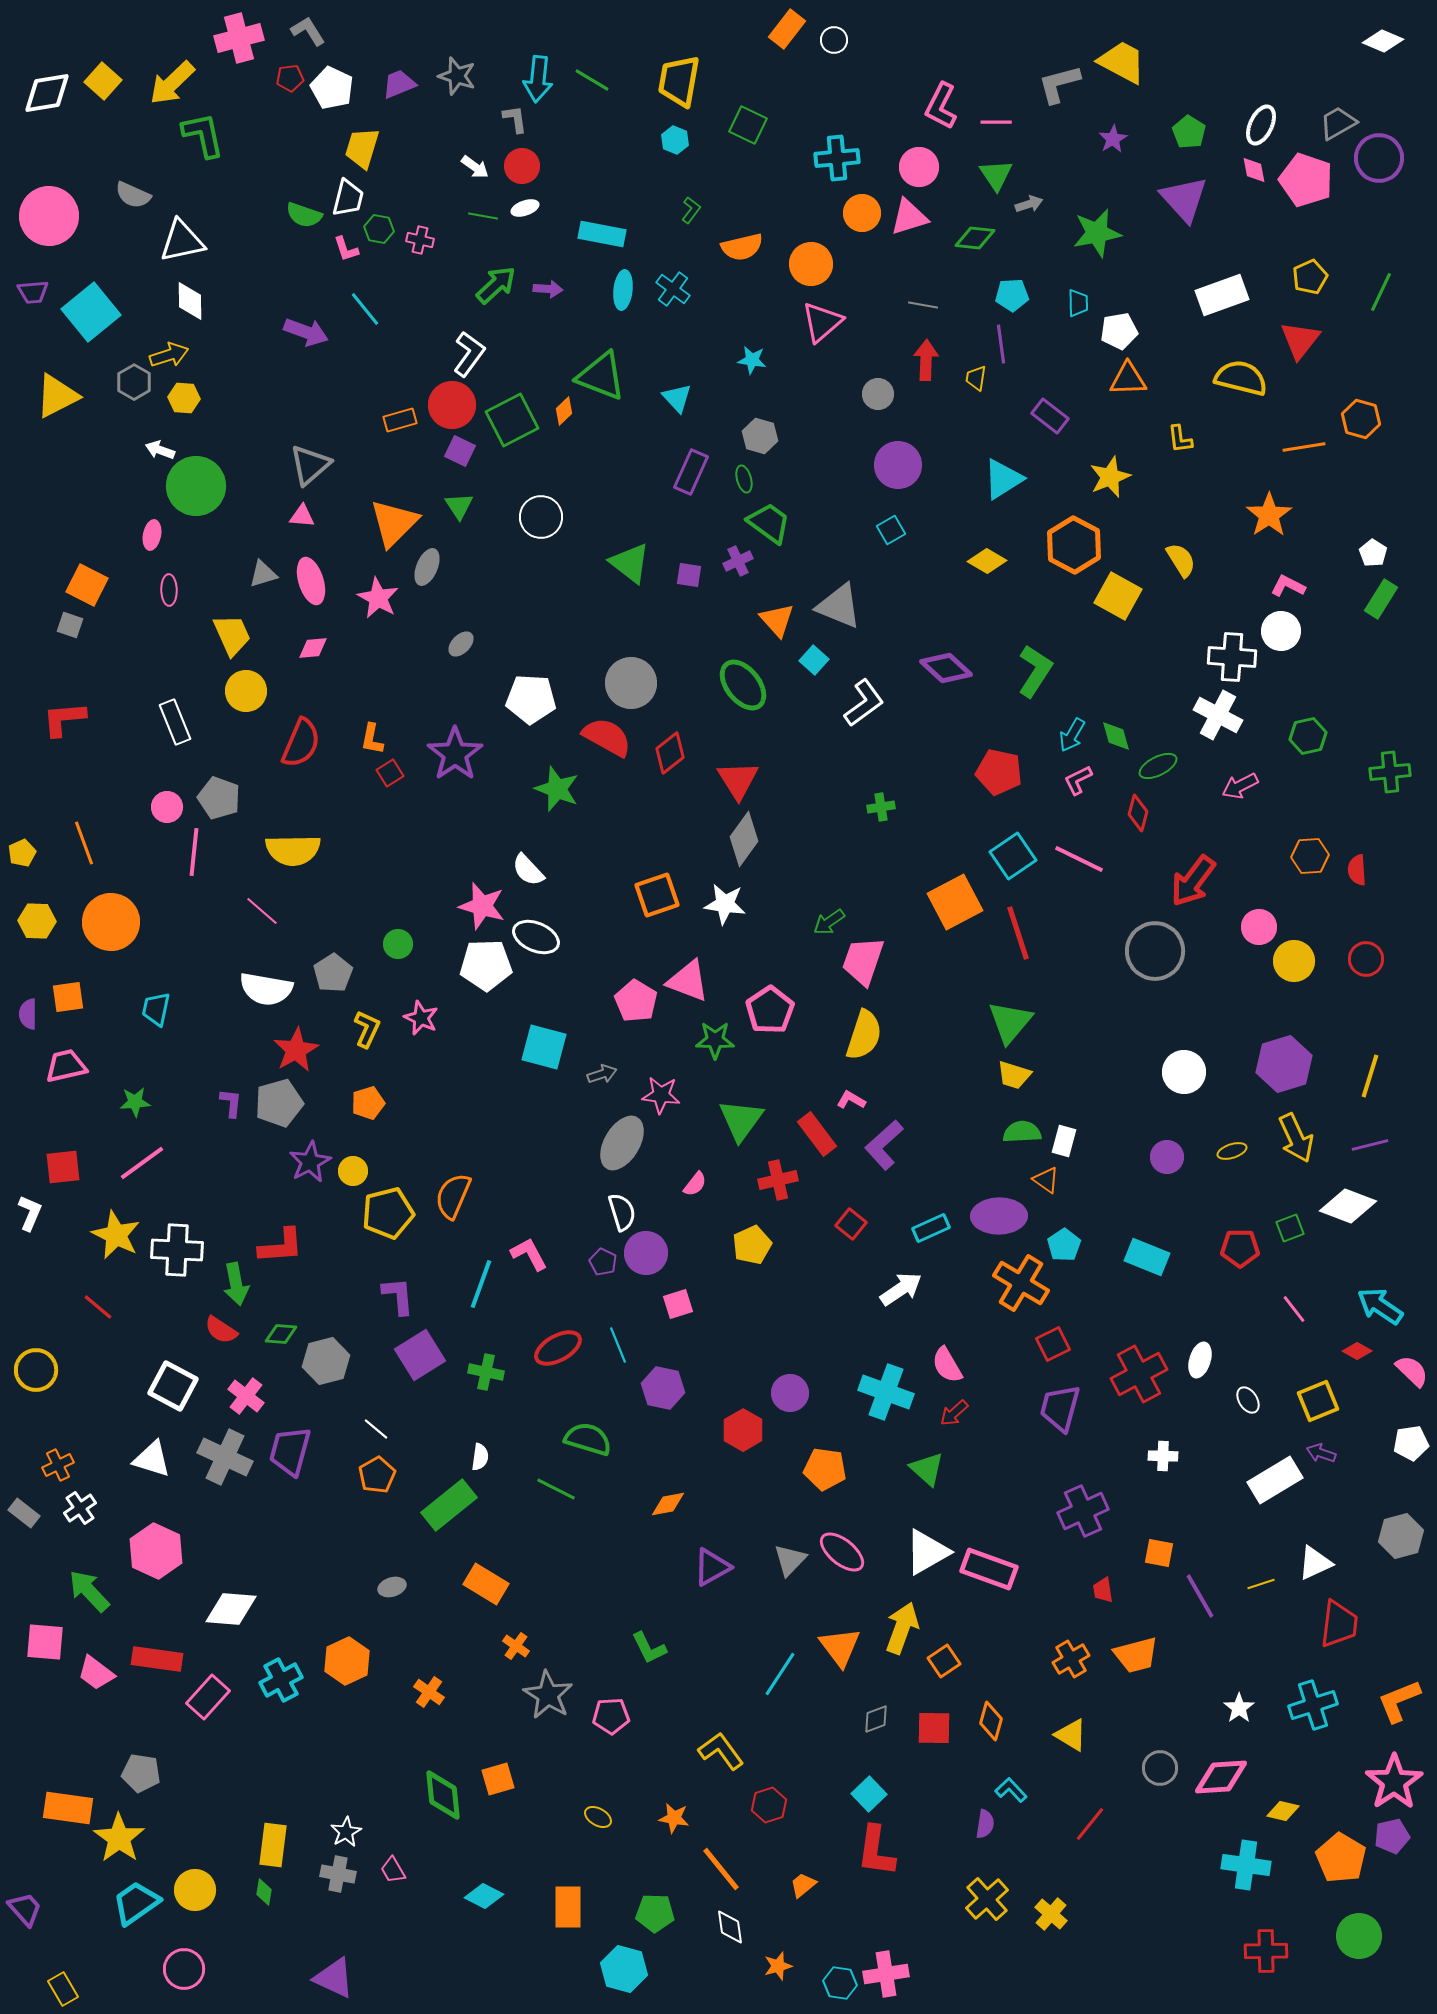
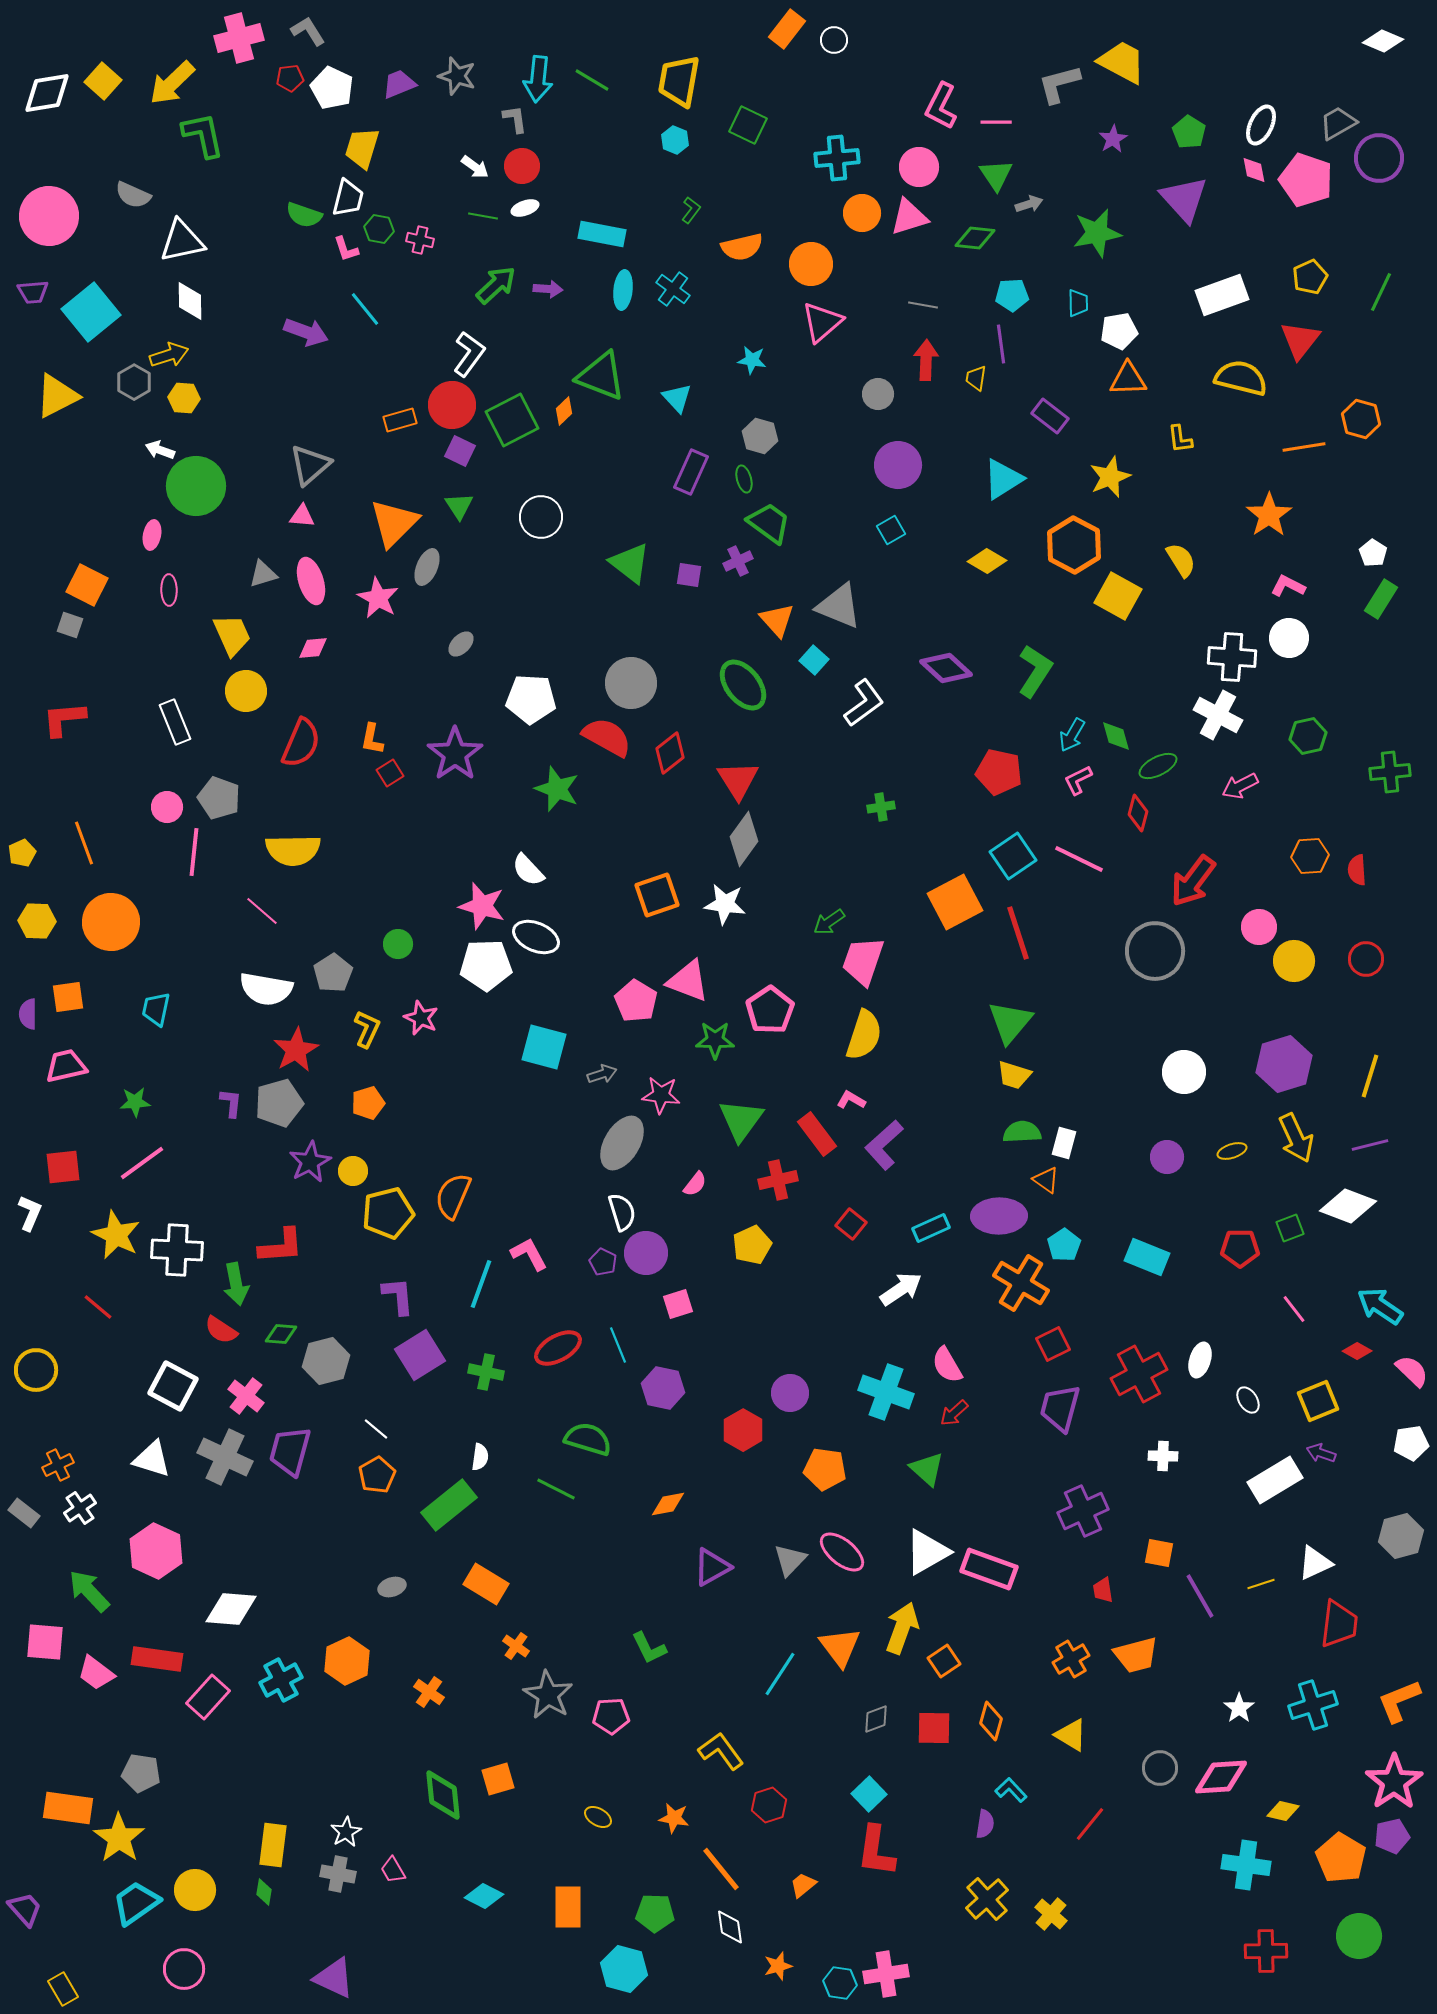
white circle at (1281, 631): moved 8 px right, 7 px down
white rectangle at (1064, 1141): moved 2 px down
